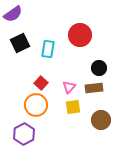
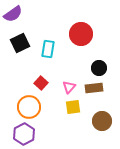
red circle: moved 1 px right, 1 px up
orange circle: moved 7 px left, 2 px down
brown circle: moved 1 px right, 1 px down
